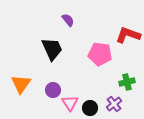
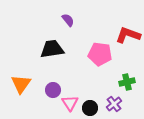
black trapezoid: rotated 75 degrees counterclockwise
